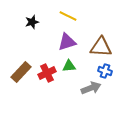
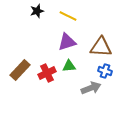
black star: moved 5 px right, 11 px up
brown rectangle: moved 1 px left, 2 px up
